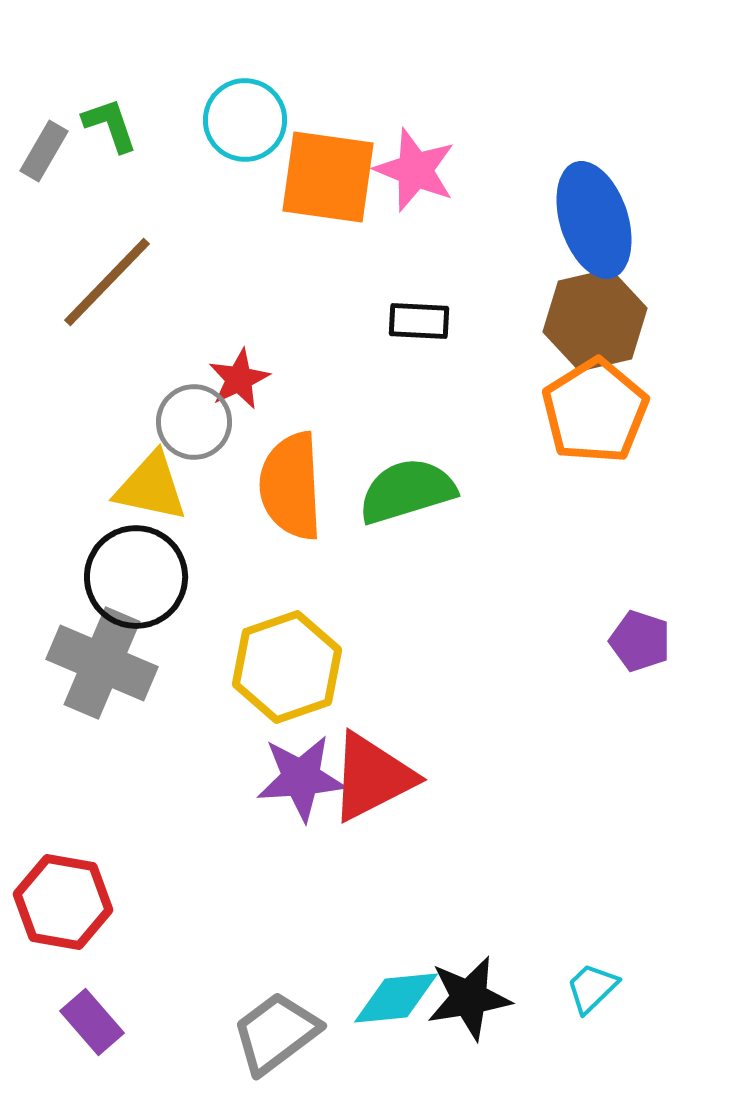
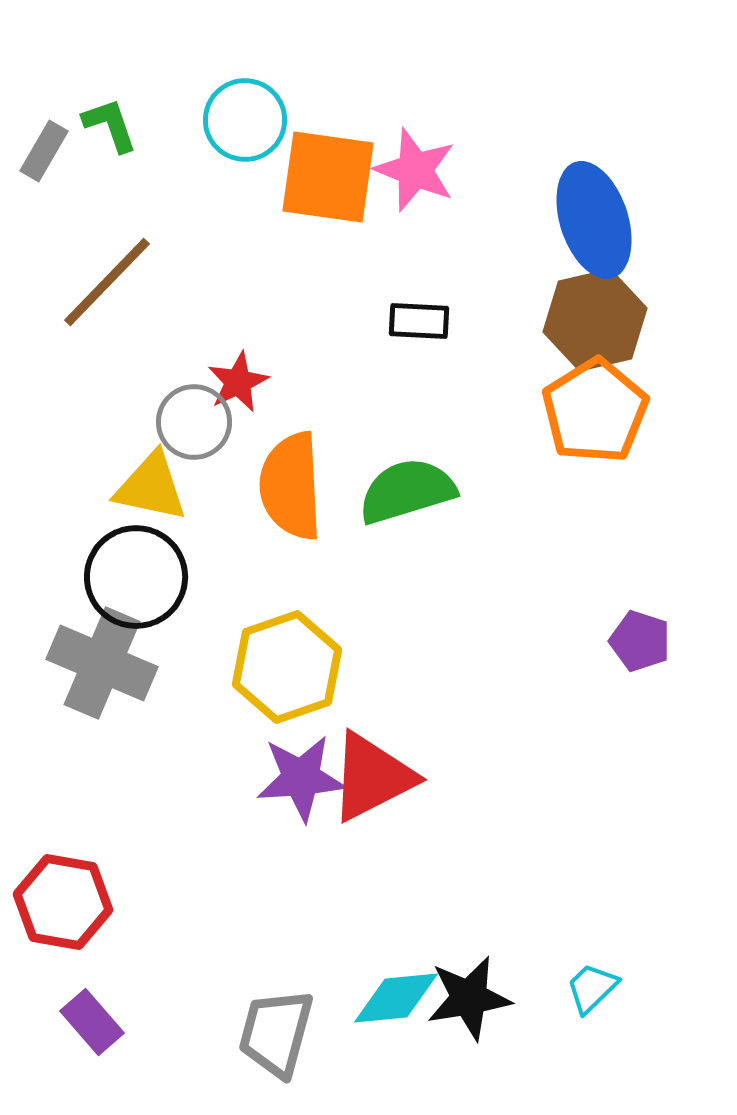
red star: moved 1 px left, 3 px down
gray trapezoid: rotated 38 degrees counterclockwise
